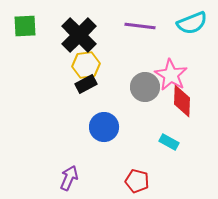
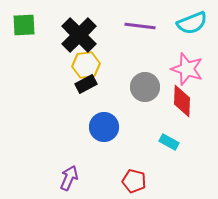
green square: moved 1 px left, 1 px up
pink star: moved 16 px right, 6 px up; rotated 12 degrees counterclockwise
red pentagon: moved 3 px left
